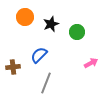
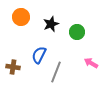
orange circle: moved 4 px left
blue semicircle: rotated 18 degrees counterclockwise
pink arrow: rotated 120 degrees counterclockwise
brown cross: rotated 16 degrees clockwise
gray line: moved 10 px right, 11 px up
